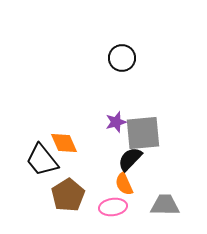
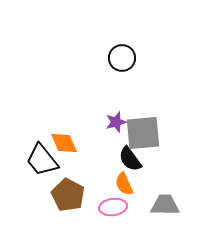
black semicircle: rotated 80 degrees counterclockwise
brown pentagon: rotated 12 degrees counterclockwise
